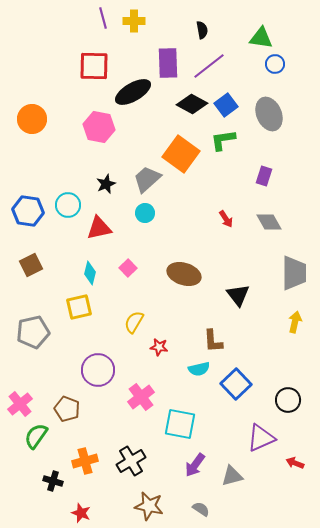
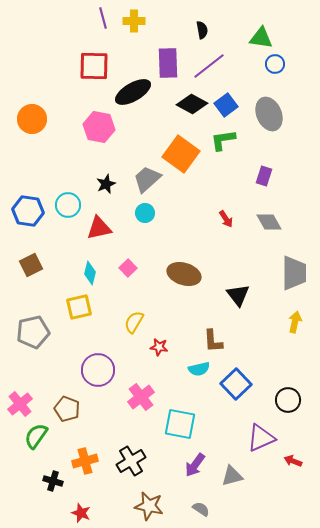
red arrow at (295, 463): moved 2 px left, 2 px up
